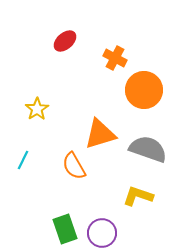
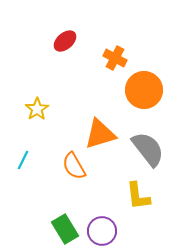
gray semicircle: rotated 33 degrees clockwise
yellow L-shape: rotated 116 degrees counterclockwise
green rectangle: rotated 12 degrees counterclockwise
purple circle: moved 2 px up
